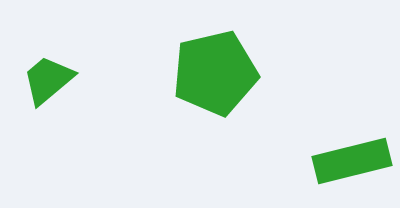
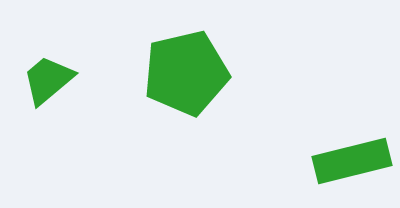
green pentagon: moved 29 px left
